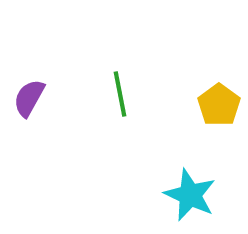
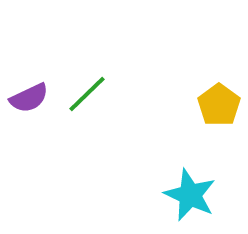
green line: moved 33 px left; rotated 57 degrees clockwise
purple semicircle: rotated 144 degrees counterclockwise
